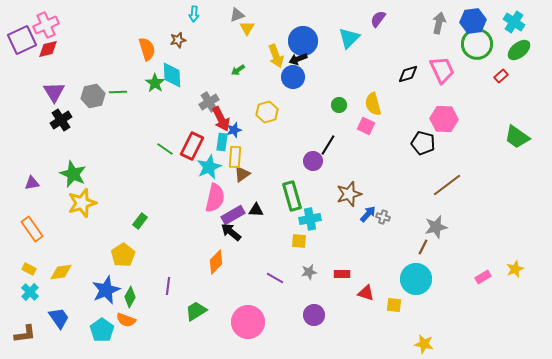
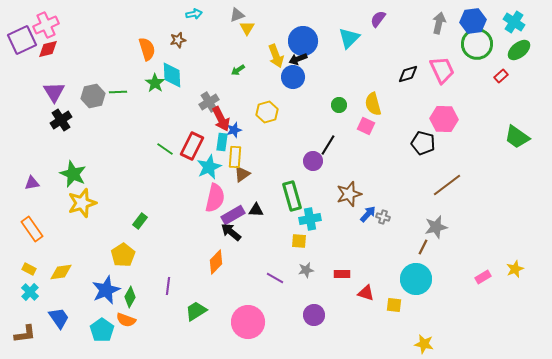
cyan arrow at (194, 14): rotated 105 degrees counterclockwise
gray star at (309, 272): moved 3 px left, 2 px up
